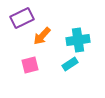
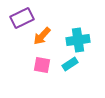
pink square: moved 12 px right; rotated 24 degrees clockwise
